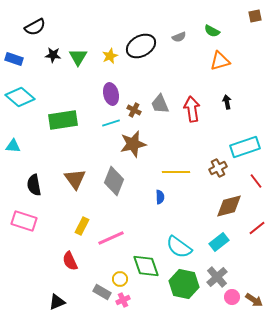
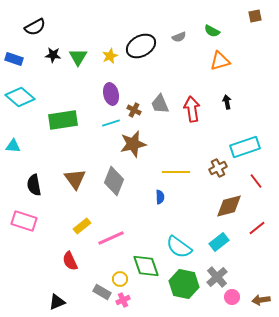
yellow rectangle at (82, 226): rotated 24 degrees clockwise
brown arrow at (254, 300): moved 7 px right; rotated 138 degrees clockwise
